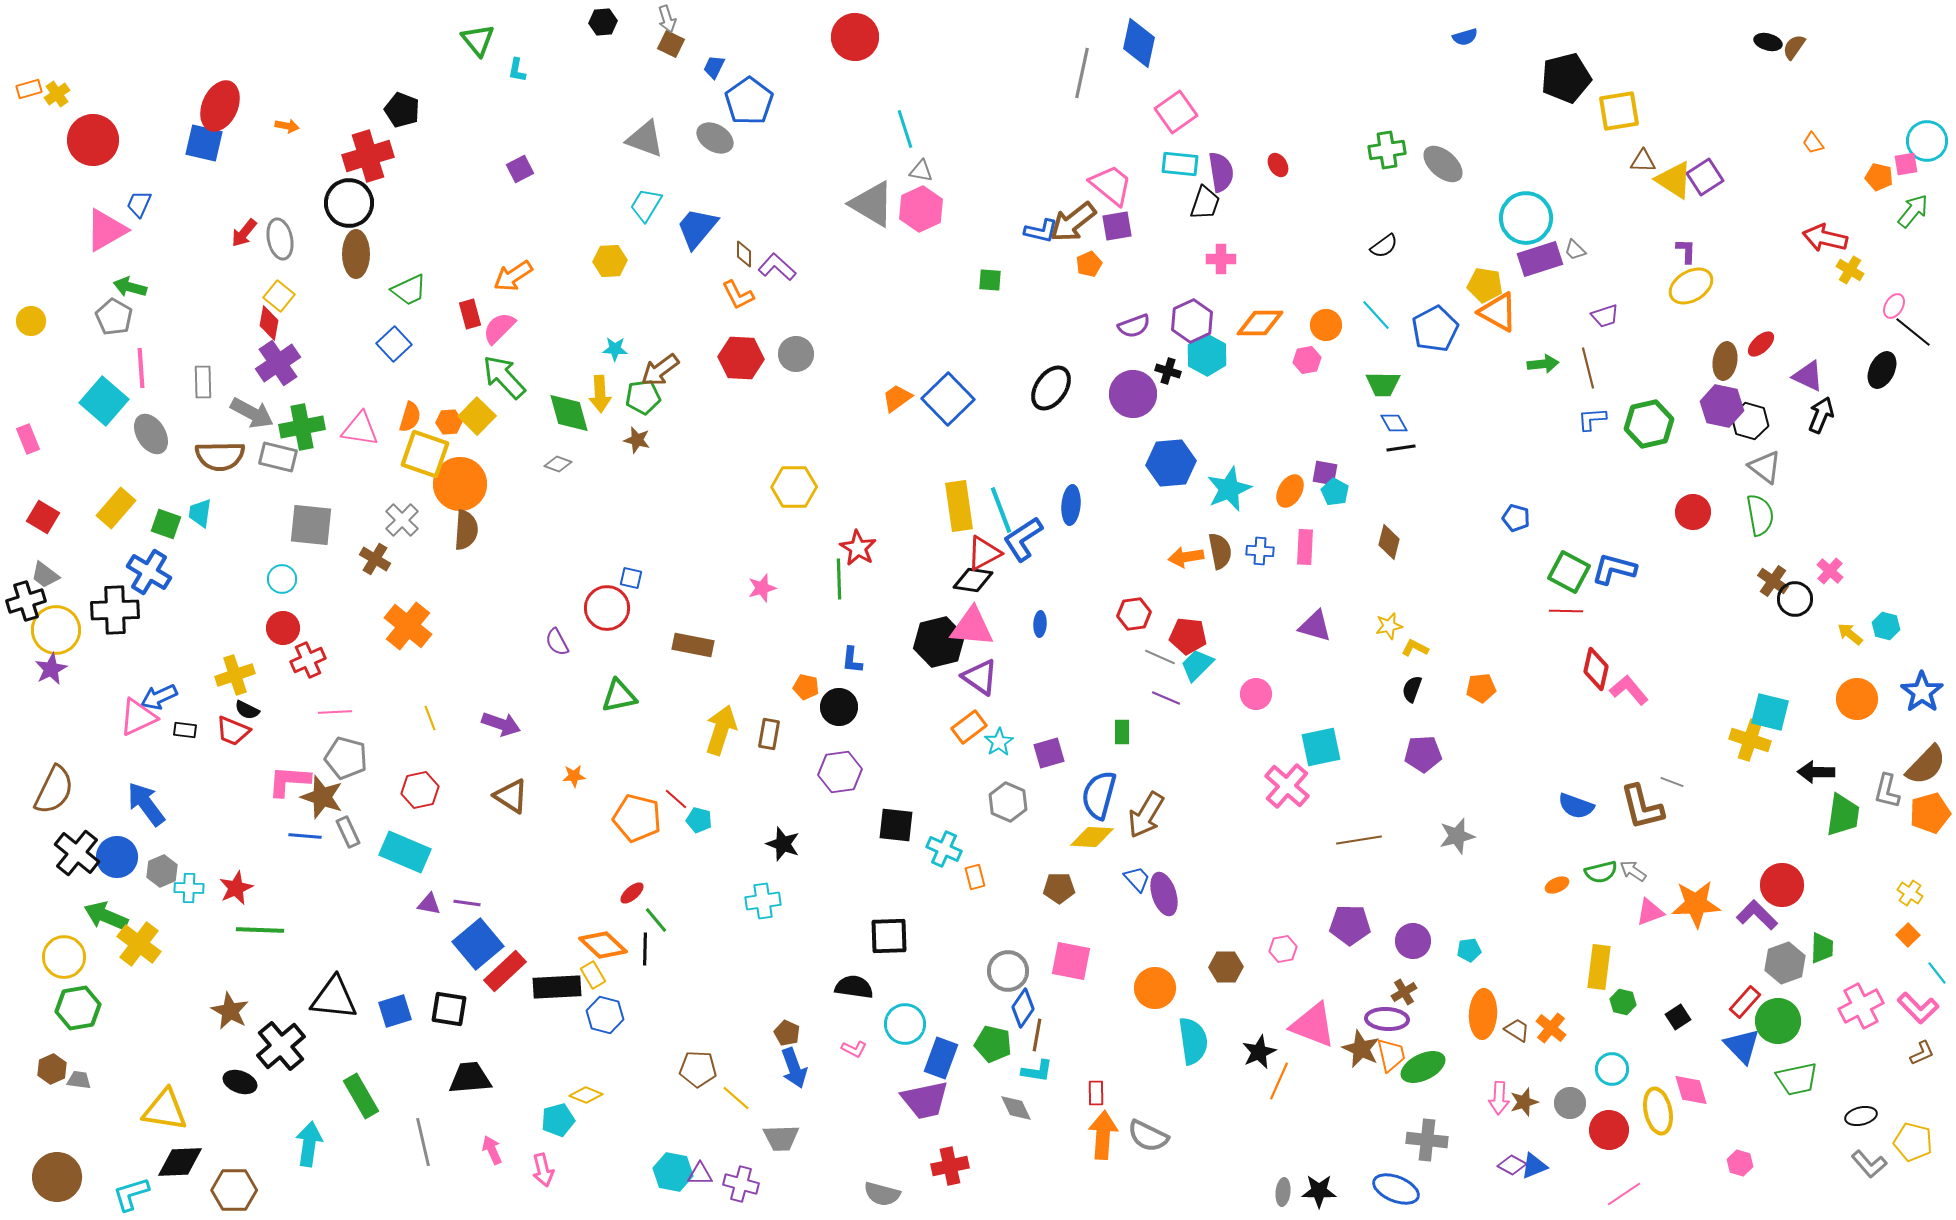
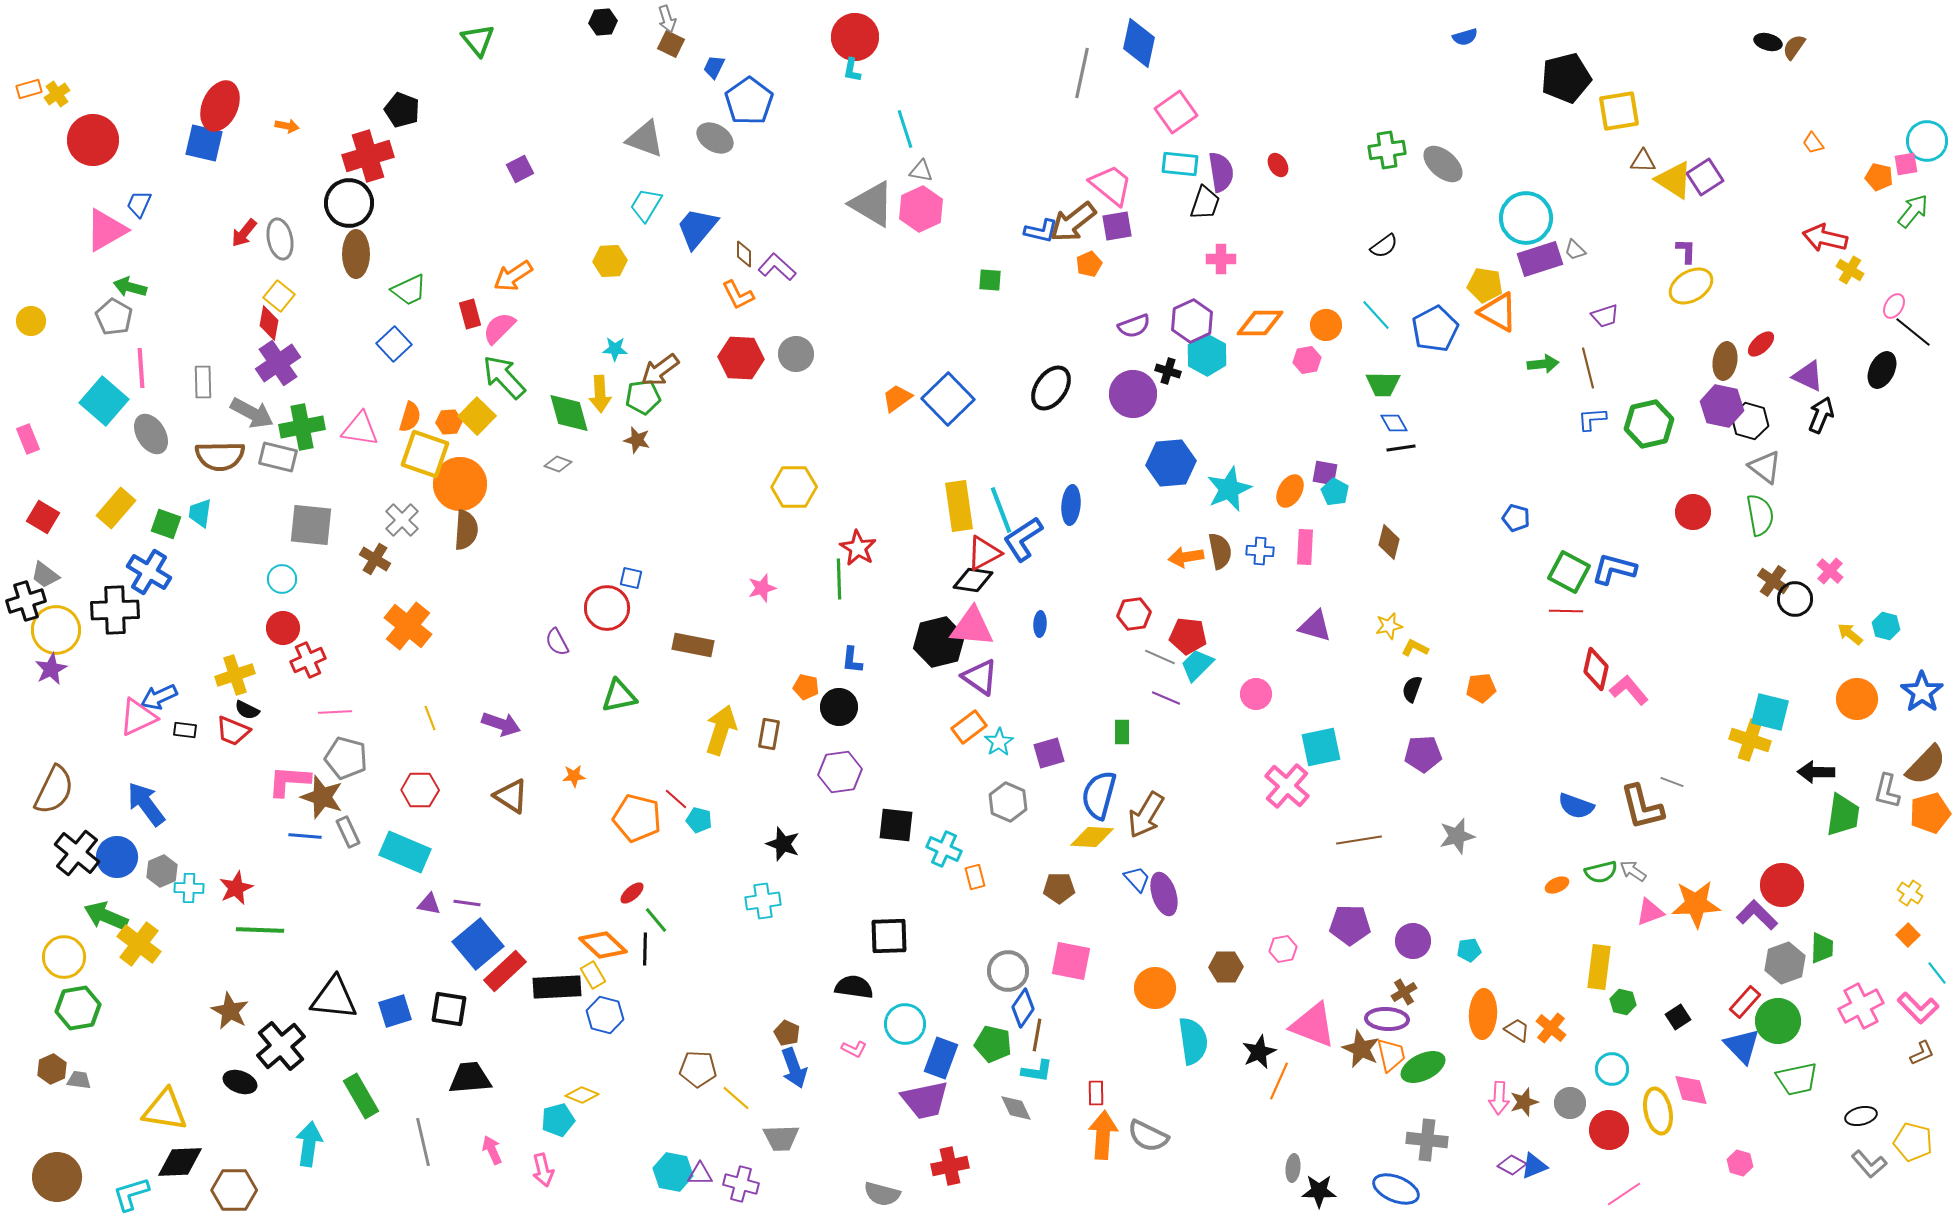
cyan L-shape at (517, 70): moved 335 px right
red hexagon at (420, 790): rotated 12 degrees clockwise
yellow diamond at (586, 1095): moved 4 px left
gray ellipse at (1283, 1192): moved 10 px right, 24 px up
